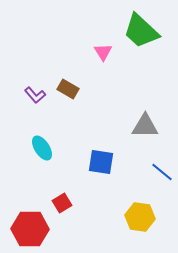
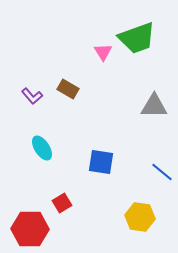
green trapezoid: moved 4 px left, 7 px down; rotated 63 degrees counterclockwise
purple L-shape: moved 3 px left, 1 px down
gray triangle: moved 9 px right, 20 px up
